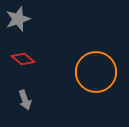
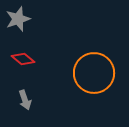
orange circle: moved 2 px left, 1 px down
